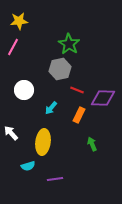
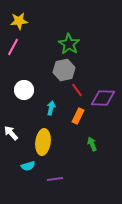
gray hexagon: moved 4 px right, 1 px down
red line: rotated 32 degrees clockwise
cyan arrow: rotated 152 degrees clockwise
orange rectangle: moved 1 px left, 1 px down
